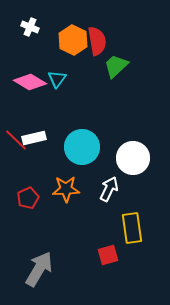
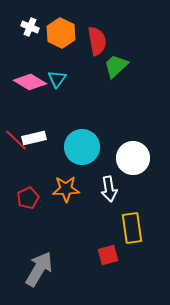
orange hexagon: moved 12 px left, 7 px up
white arrow: rotated 145 degrees clockwise
